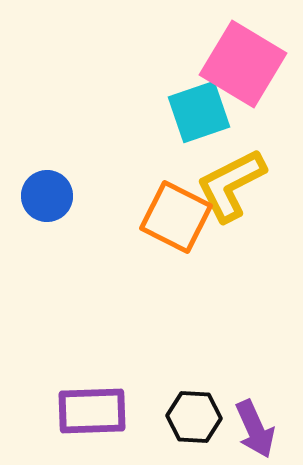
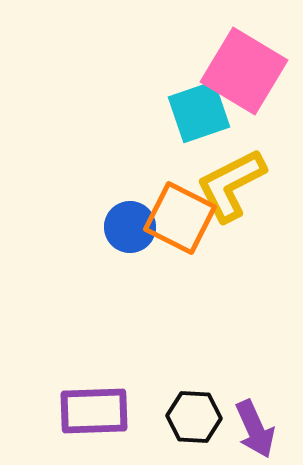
pink square: moved 1 px right, 7 px down
blue circle: moved 83 px right, 31 px down
orange square: moved 4 px right, 1 px down
purple rectangle: moved 2 px right
